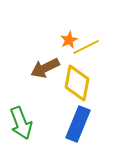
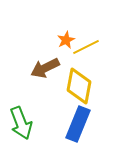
orange star: moved 3 px left
yellow diamond: moved 2 px right, 3 px down
